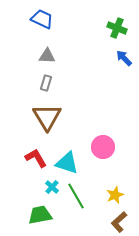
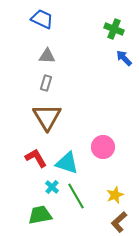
green cross: moved 3 px left, 1 px down
